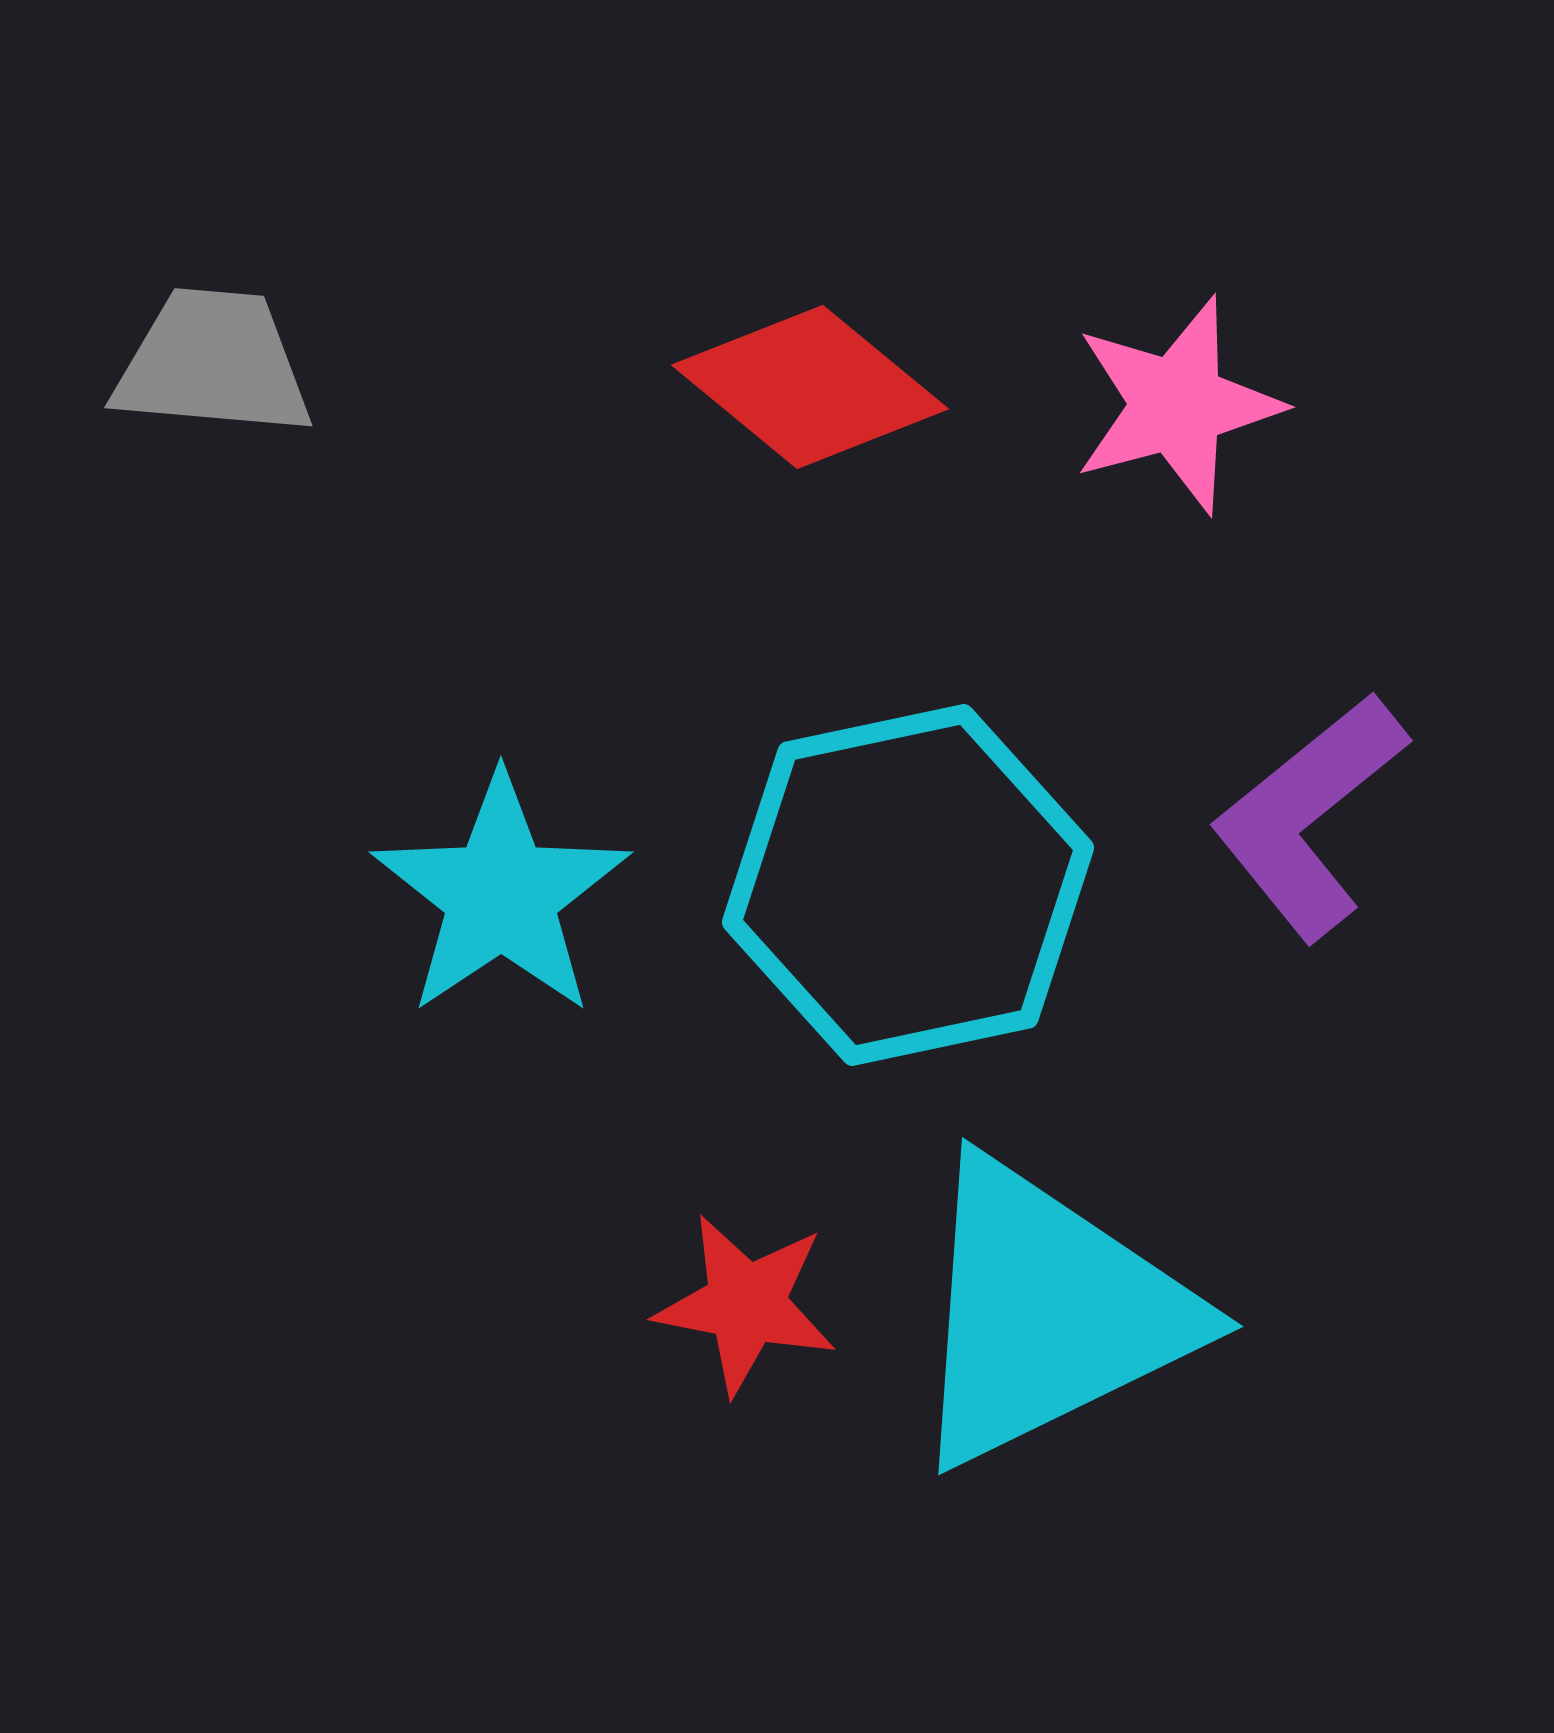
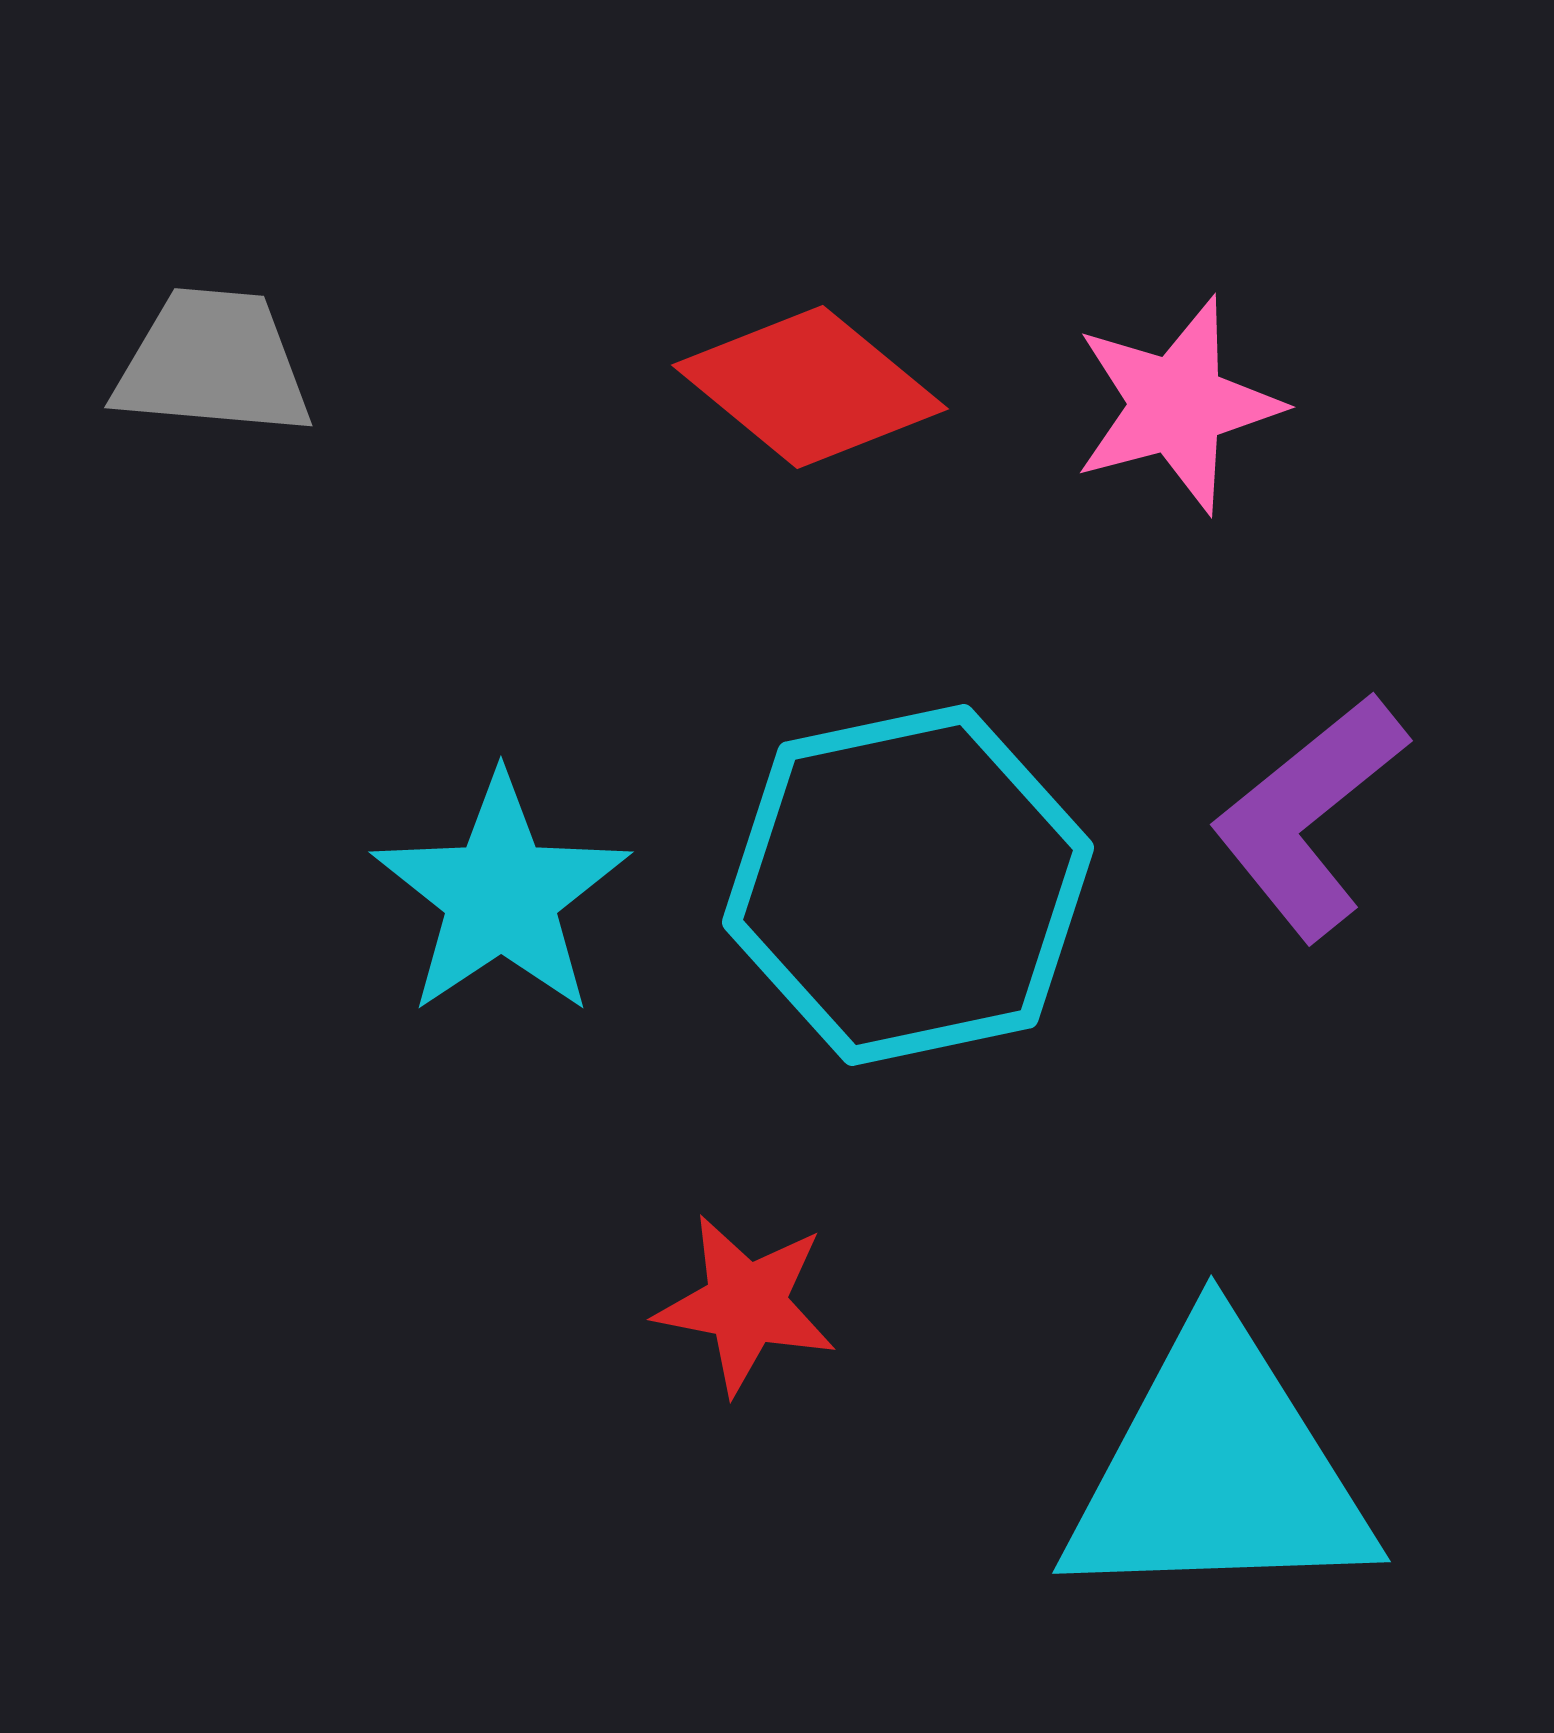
cyan triangle: moved 170 px right, 157 px down; rotated 24 degrees clockwise
